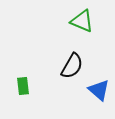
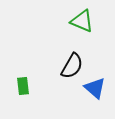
blue triangle: moved 4 px left, 2 px up
